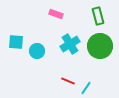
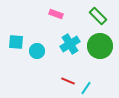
green rectangle: rotated 30 degrees counterclockwise
